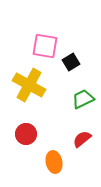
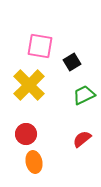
pink square: moved 5 px left
black square: moved 1 px right
yellow cross: rotated 16 degrees clockwise
green trapezoid: moved 1 px right, 4 px up
orange ellipse: moved 20 px left
